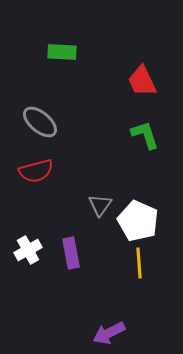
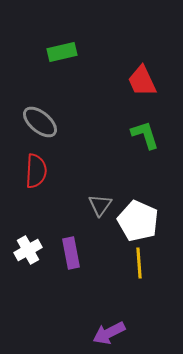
green rectangle: rotated 16 degrees counterclockwise
red semicircle: rotated 72 degrees counterclockwise
